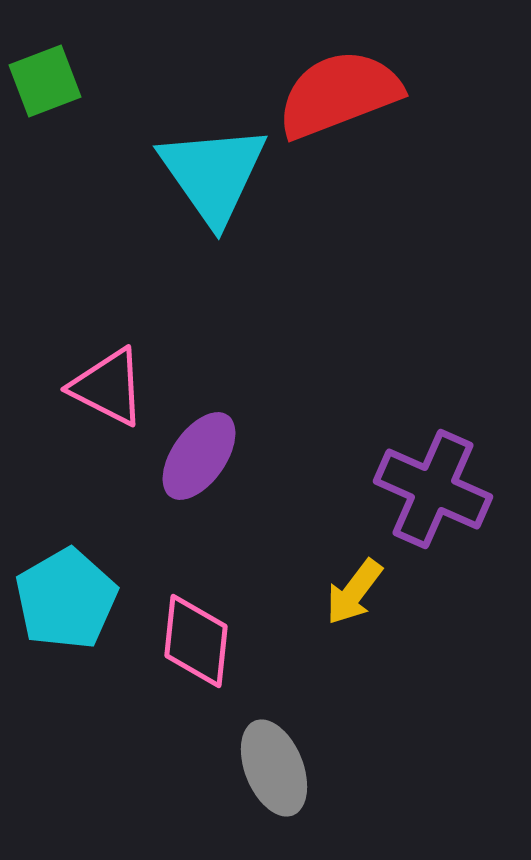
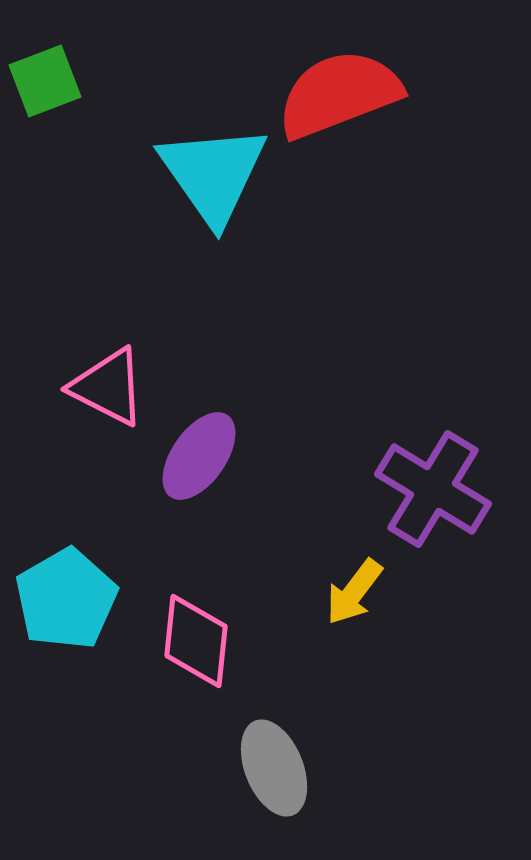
purple cross: rotated 7 degrees clockwise
